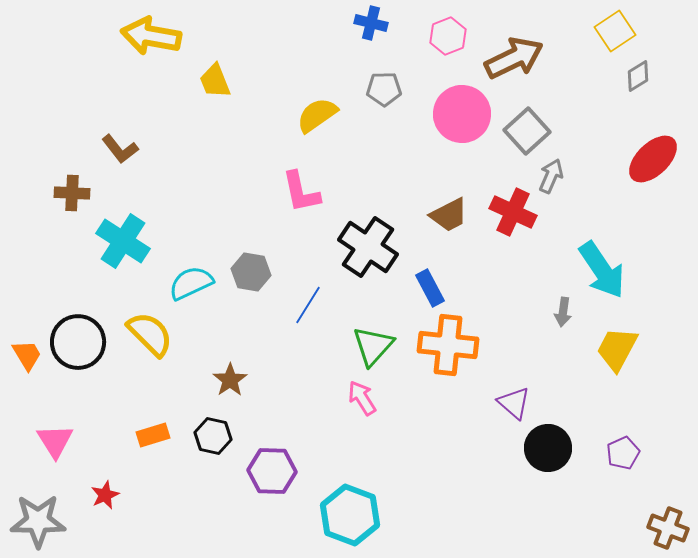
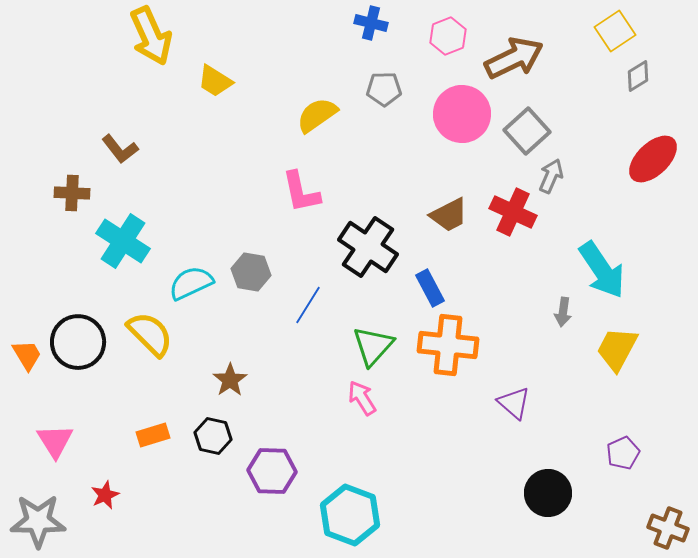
yellow arrow at (151, 36): rotated 124 degrees counterclockwise
yellow trapezoid at (215, 81): rotated 36 degrees counterclockwise
black circle at (548, 448): moved 45 px down
